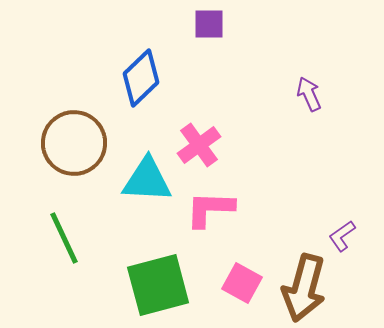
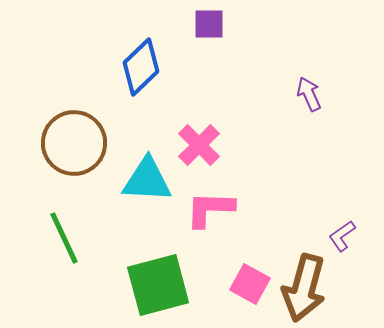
blue diamond: moved 11 px up
pink cross: rotated 9 degrees counterclockwise
pink square: moved 8 px right, 1 px down
